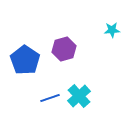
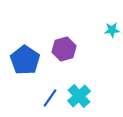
blue line: rotated 36 degrees counterclockwise
